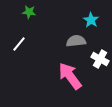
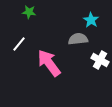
gray semicircle: moved 2 px right, 2 px up
white cross: moved 1 px down
pink arrow: moved 21 px left, 13 px up
